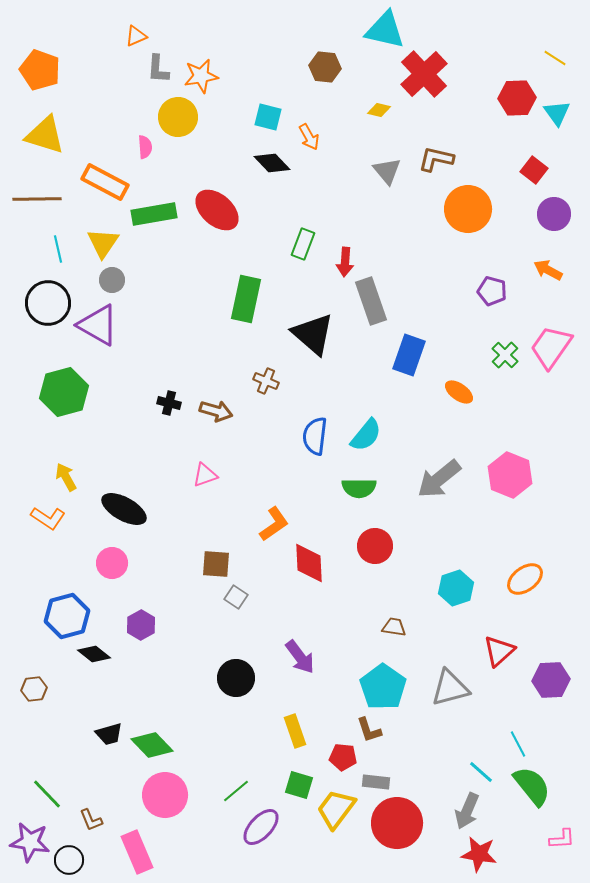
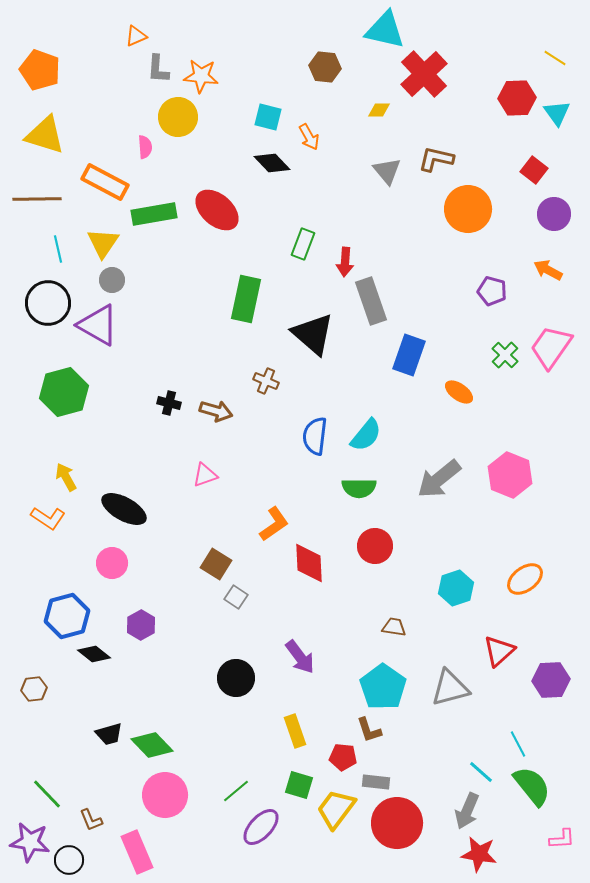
orange star at (201, 76): rotated 16 degrees clockwise
yellow diamond at (379, 110): rotated 15 degrees counterclockwise
brown square at (216, 564): rotated 28 degrees clockwise
